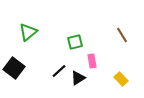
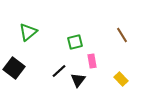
black triangle: moved 2 px down; rotated 21 degrees counterclockwise
